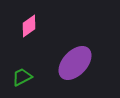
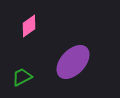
purple ellipse: moved 2 px left, 1 px up
